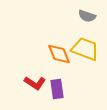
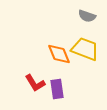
red L-shape: rotated 25 degrees clockwise
